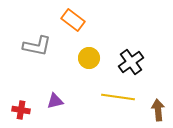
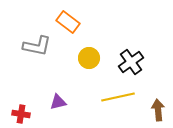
orange rectangle: moved 5 px left, 2 px down
yellow line: rotated 20 degrees counterclockwise
purple triangle: moved 3 px right, 1 px down
red cross: moved 4 px down
